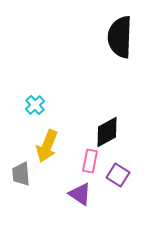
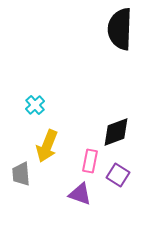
black semicircle: moved 8 px up
black diamond: moved 9 px right; rotated 8 degrees clockwise
purple triangle: rotated 15 degrees counterclockwise
